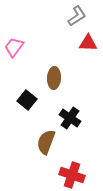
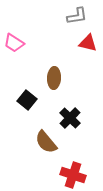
gray L-shape: rotated 25 degrees clockwise
red triangle: rotated 12 degrees clockwise
pink trapezoid: moved 4 px up; rotated 95 degrees counterclockwise
black cross: rotated 10 degrees clockwise
brown semicircle: rotated 60 degrees counterclockwise
red cross: moved 1 px right
